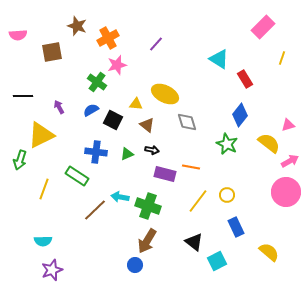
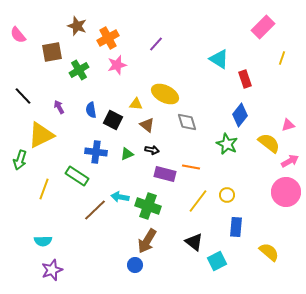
pink semicircle at (18, 35): rotated 54 degrees clockwise
red rectangle at (245, 79): rotated 12 degrees clockwise
green cross at (97, 82): moved 18 px left, 12 px up; rotated 24 degrees clockwise
black line at (23, 96): rotated 48 degrees clockwise
blue semicircle at (91, 110): rotated 70 degrees counterclockwise
blue rectangle at (236, 227): rotated 30 degrees clockwise
